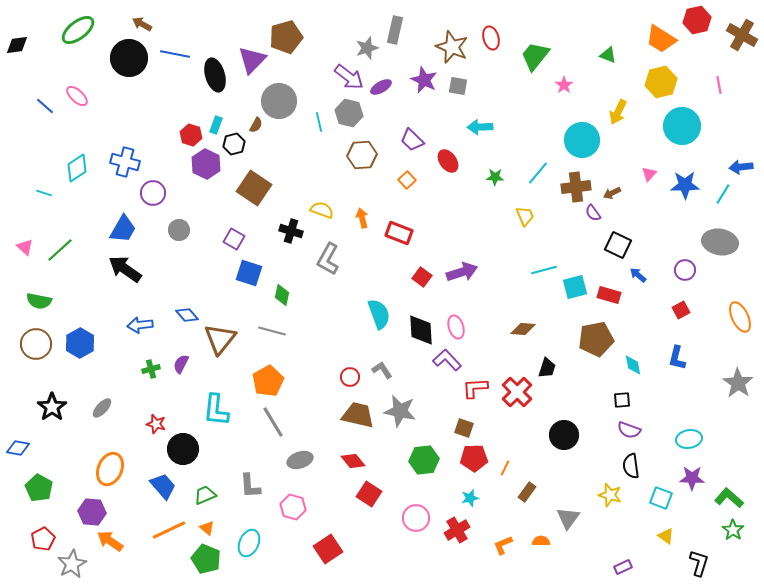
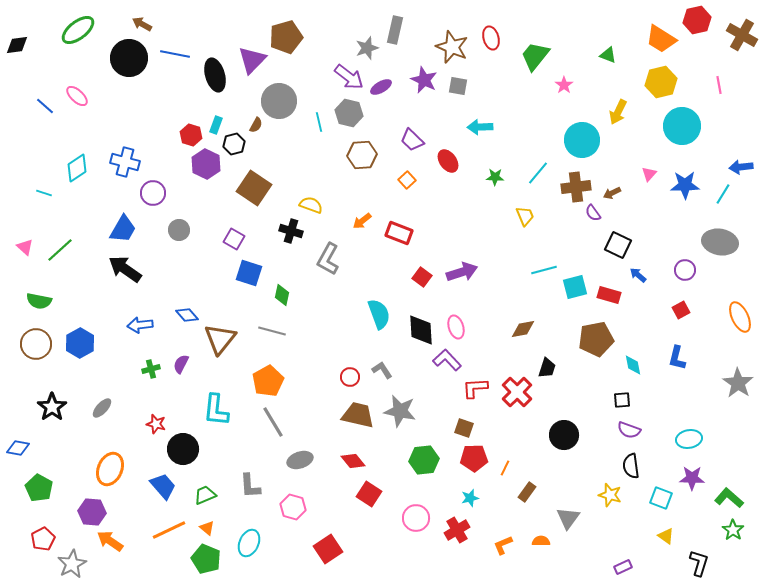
yellow semicircle at (322, 210): moved 11 px left, 5 px up
orange arrow at (362, 218): moved 3 px down; rotated 114 degrees counterclockwise
brown diamond at (523, 329): rotated 15 degrees counterclockwise
